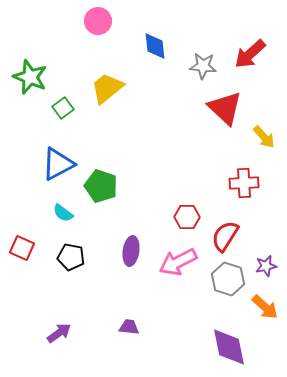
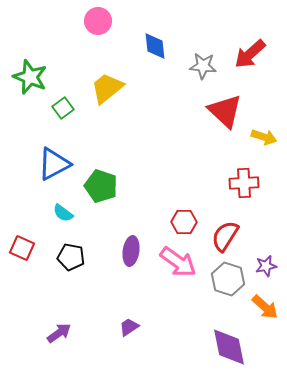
red triangle: moved 3 px down
yellow arrow: rotated 30 degrees counterclockwise
blue triangle: moved 4 px left
red hexagon: moved 3 px left, 5 px down
pink arrow: rotated 117 degrees counterclockwise
purple trapezoid: rotated 40 degrees counterclockwise
